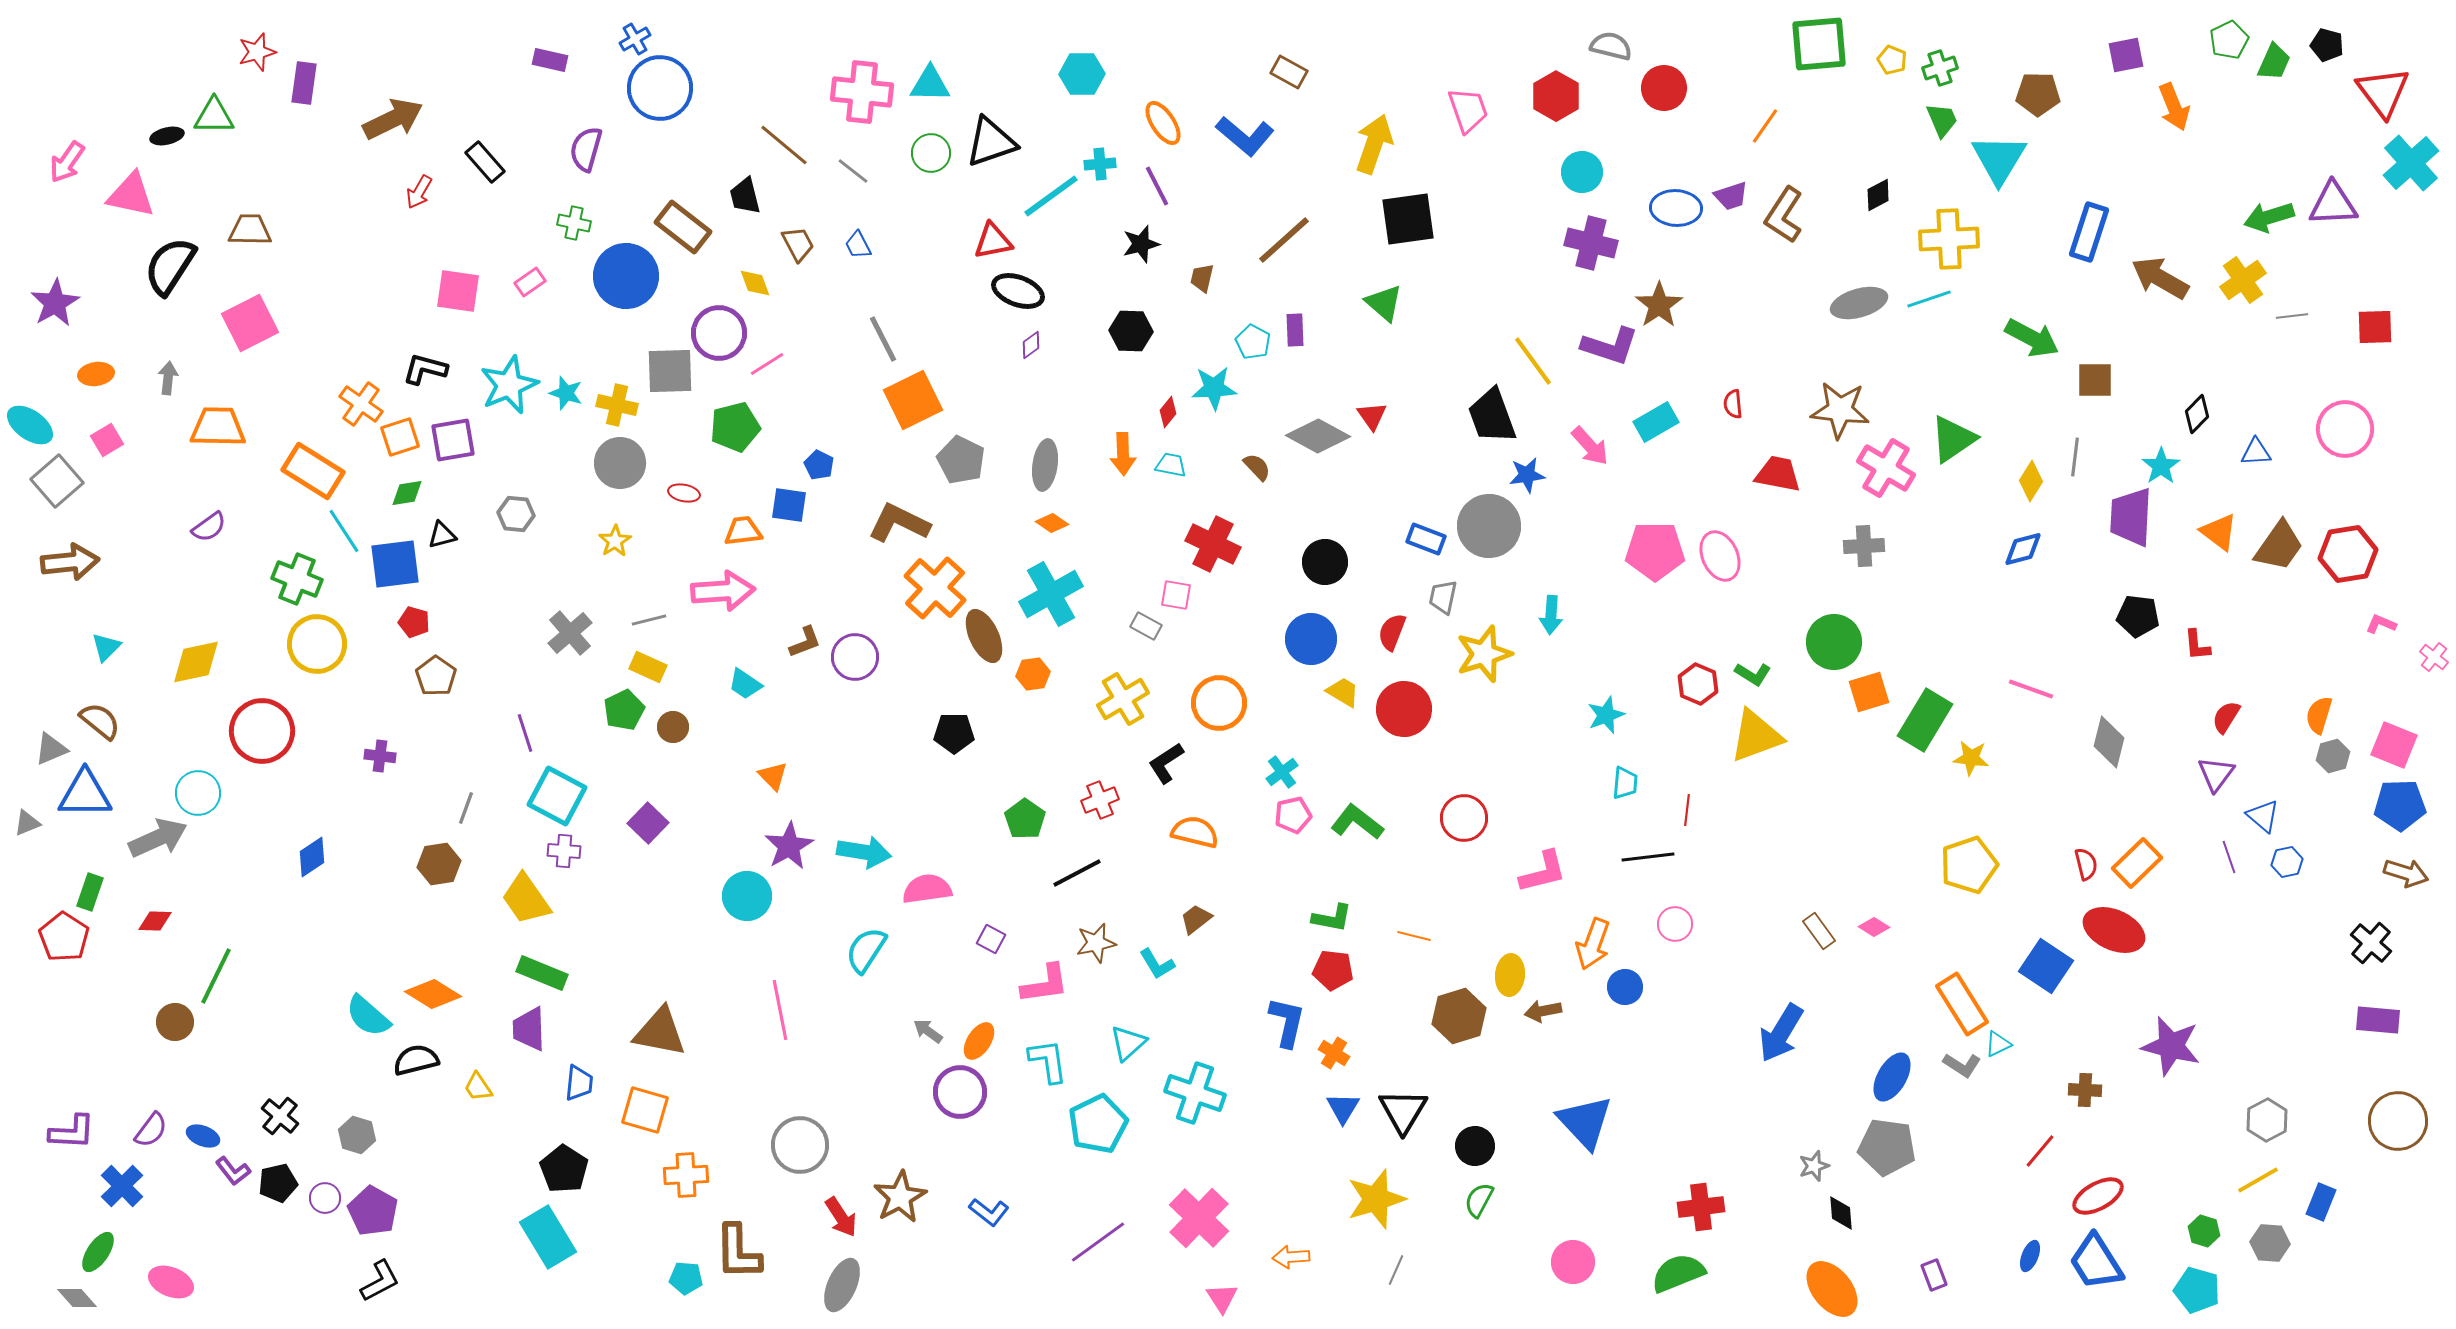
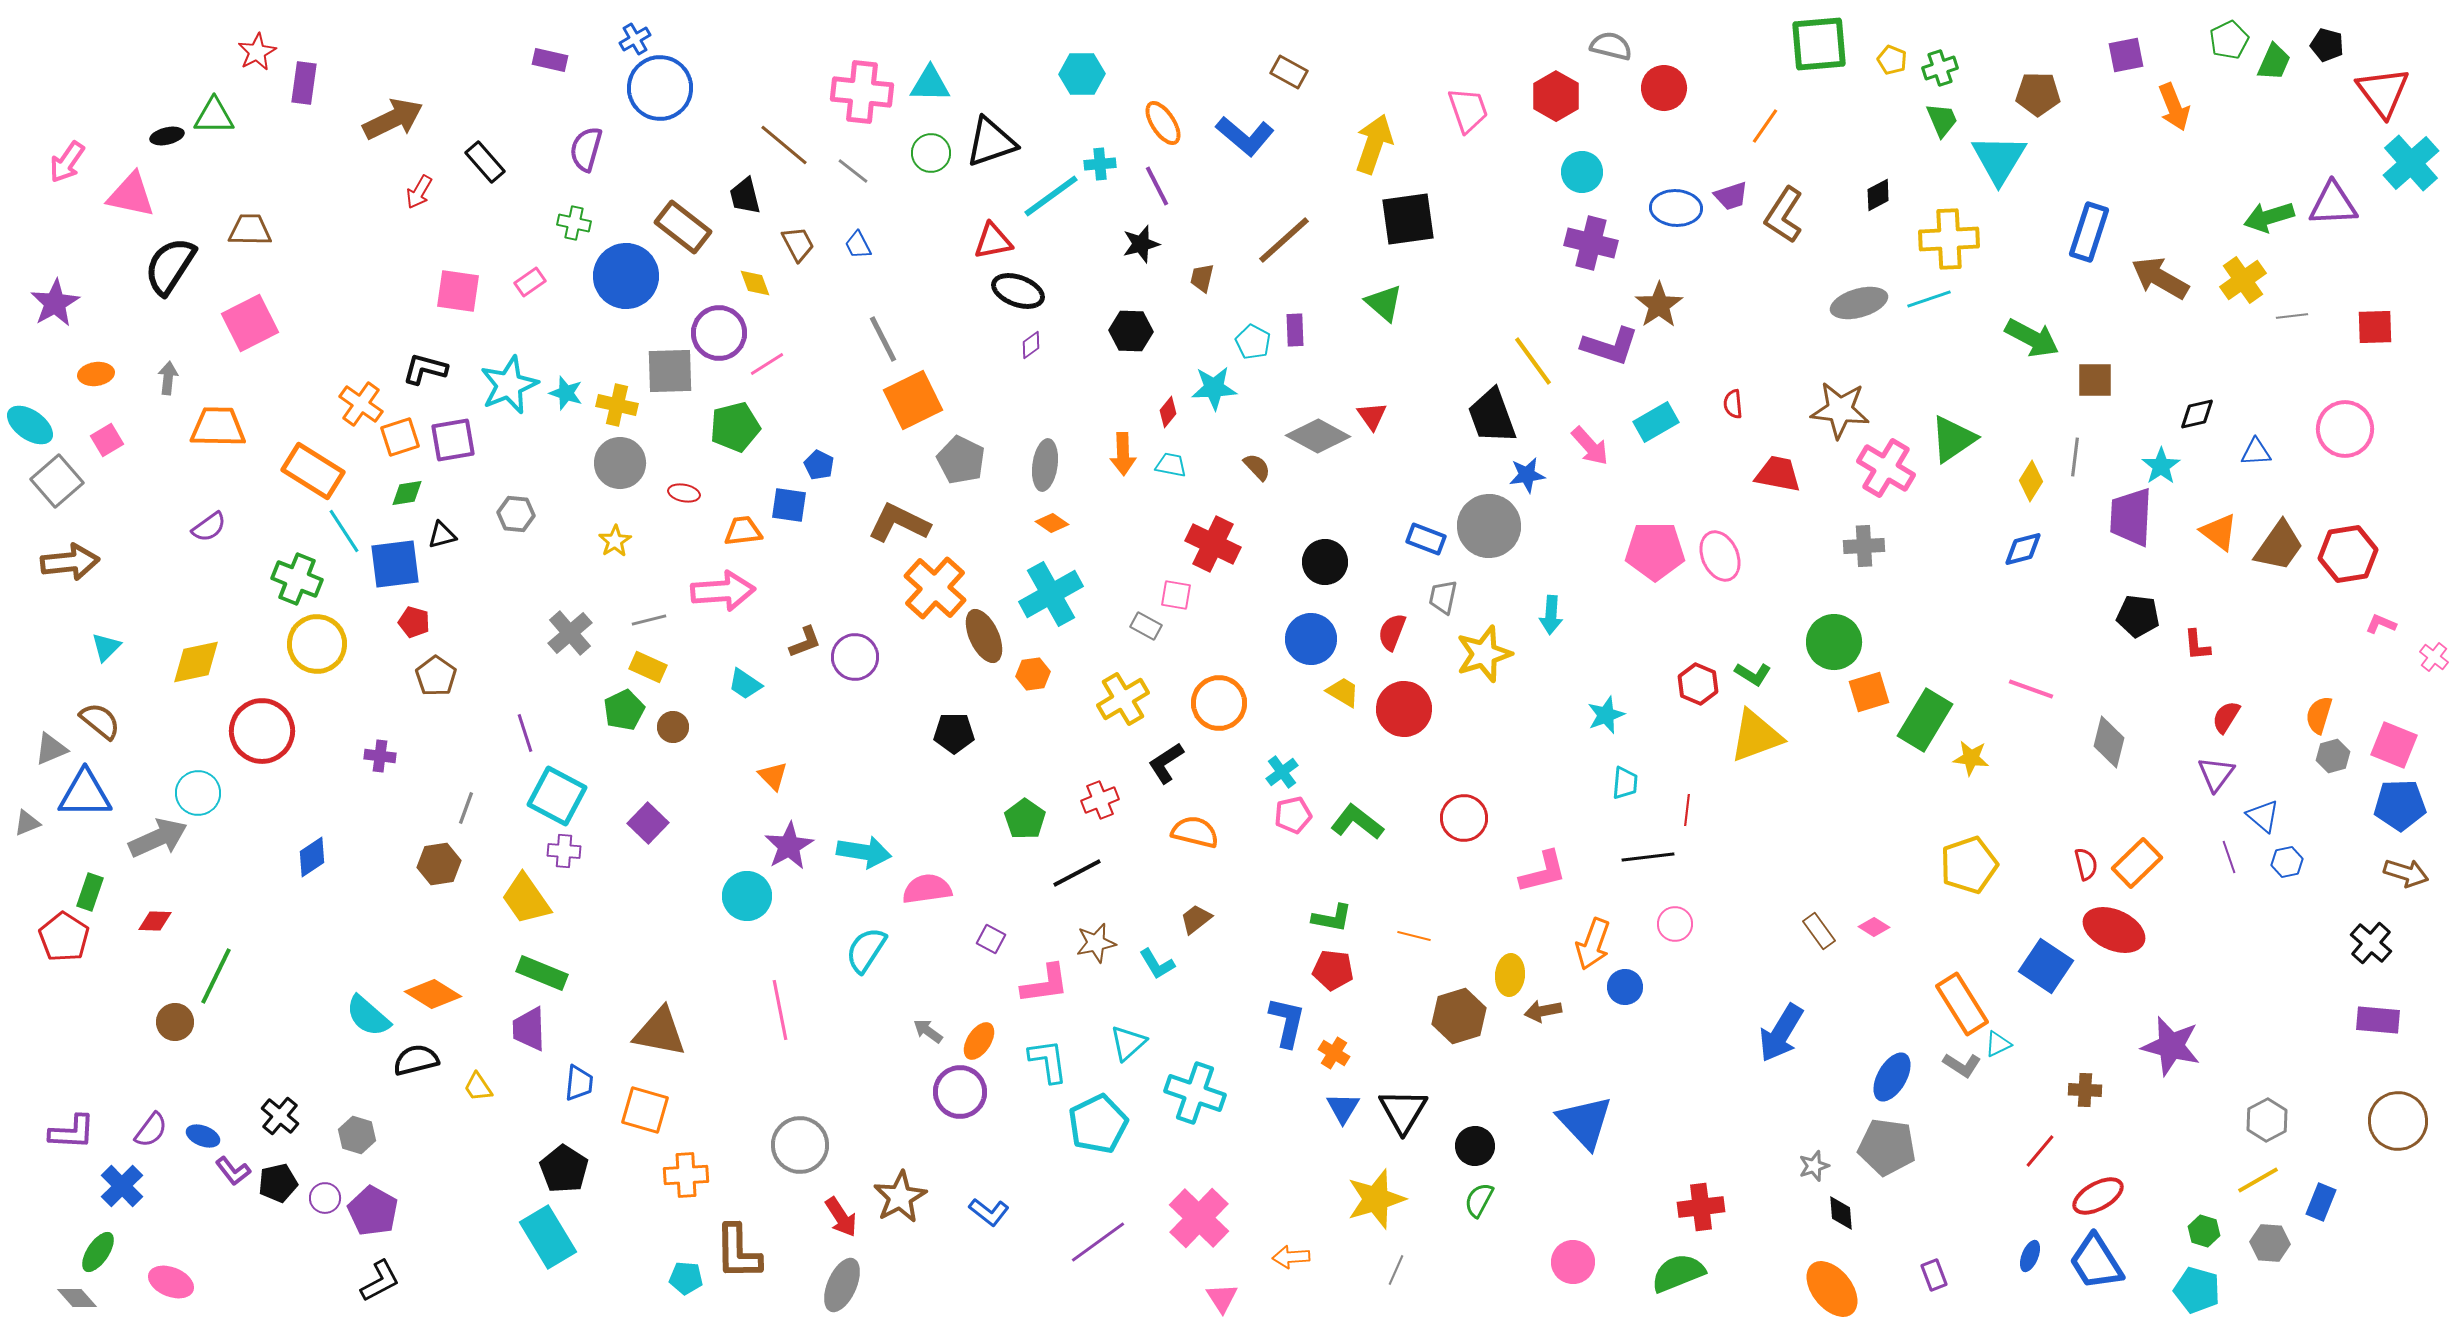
red star at (257, 52): rotated 12 degrees counterclockwise
black diamond at (2197, 414): rotated 33 degrees clockwise
